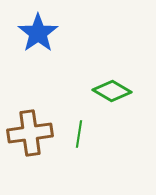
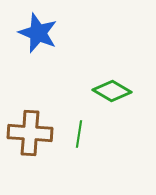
blue star: rotated 15 degrees counterclockwise
brown cross: rotated 12 degrees clockwise
